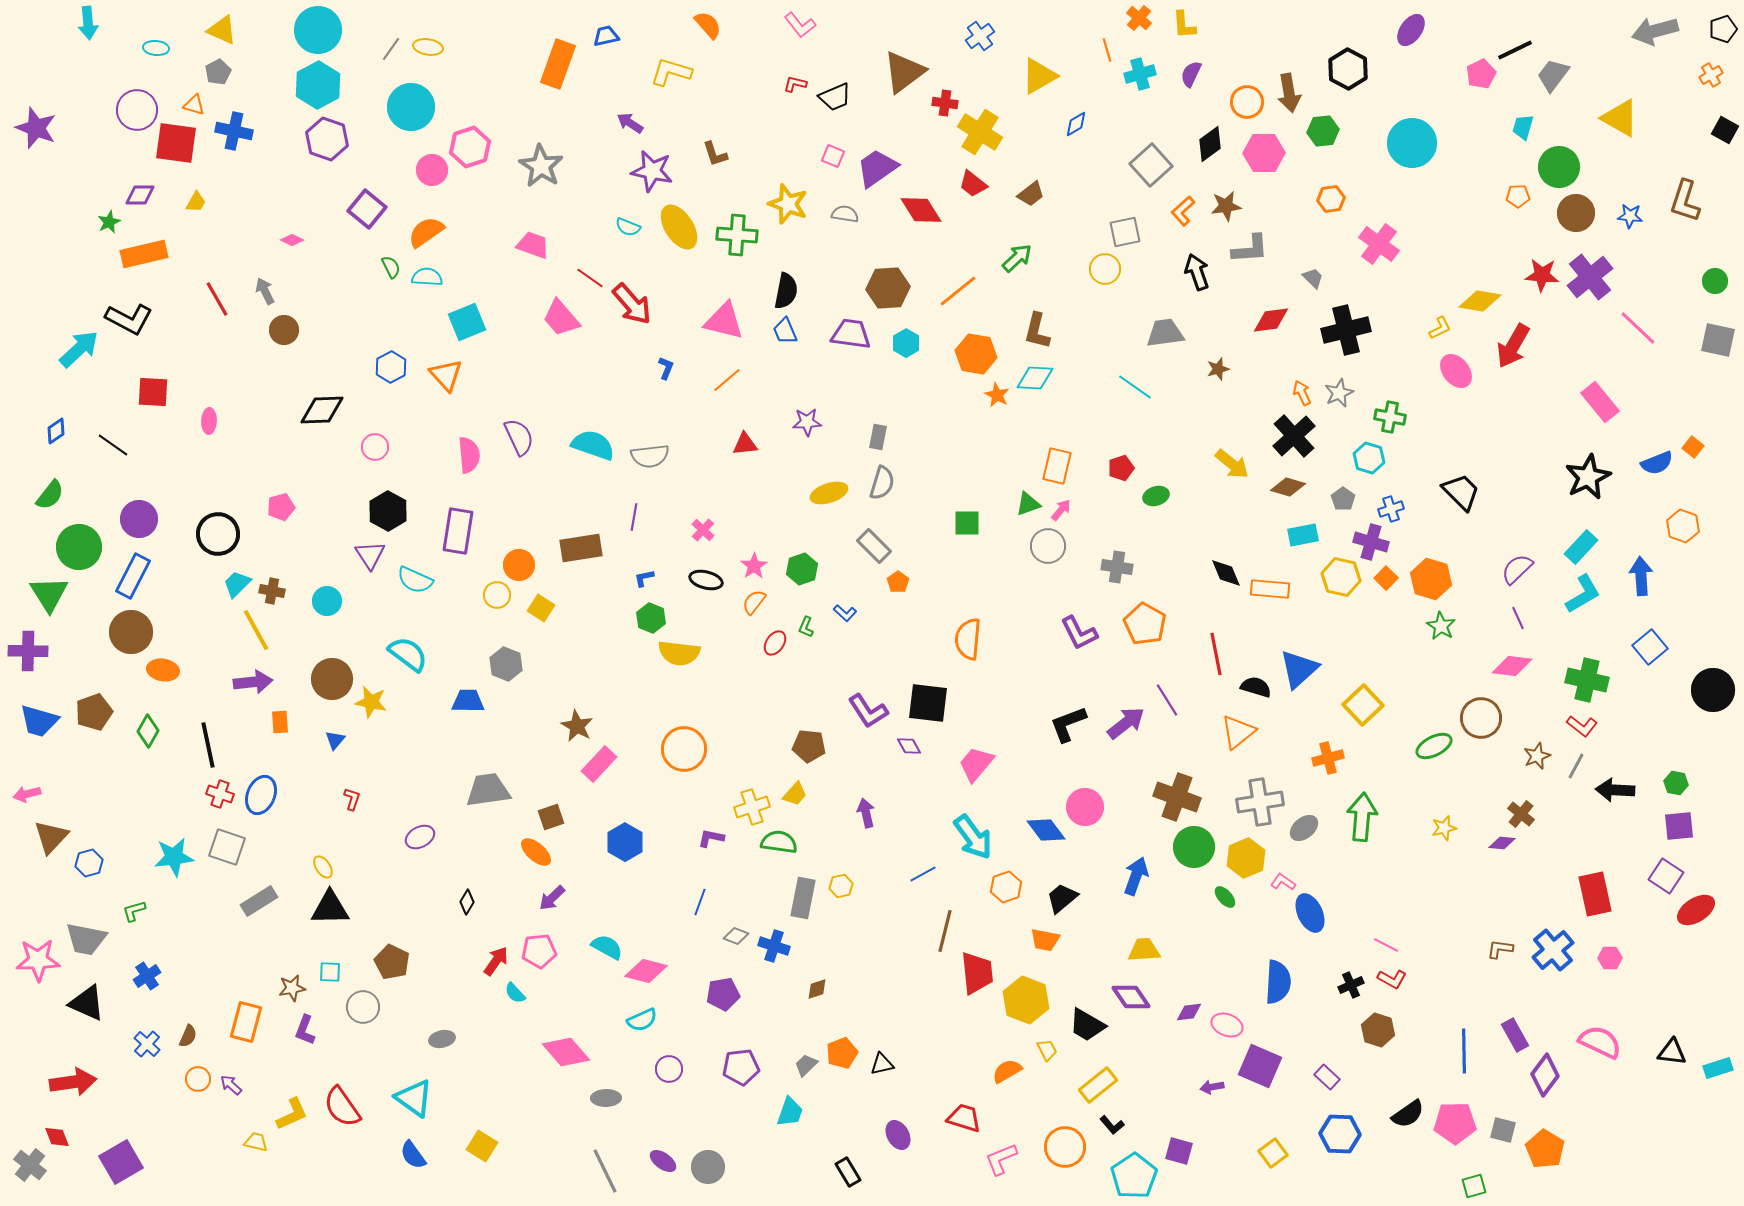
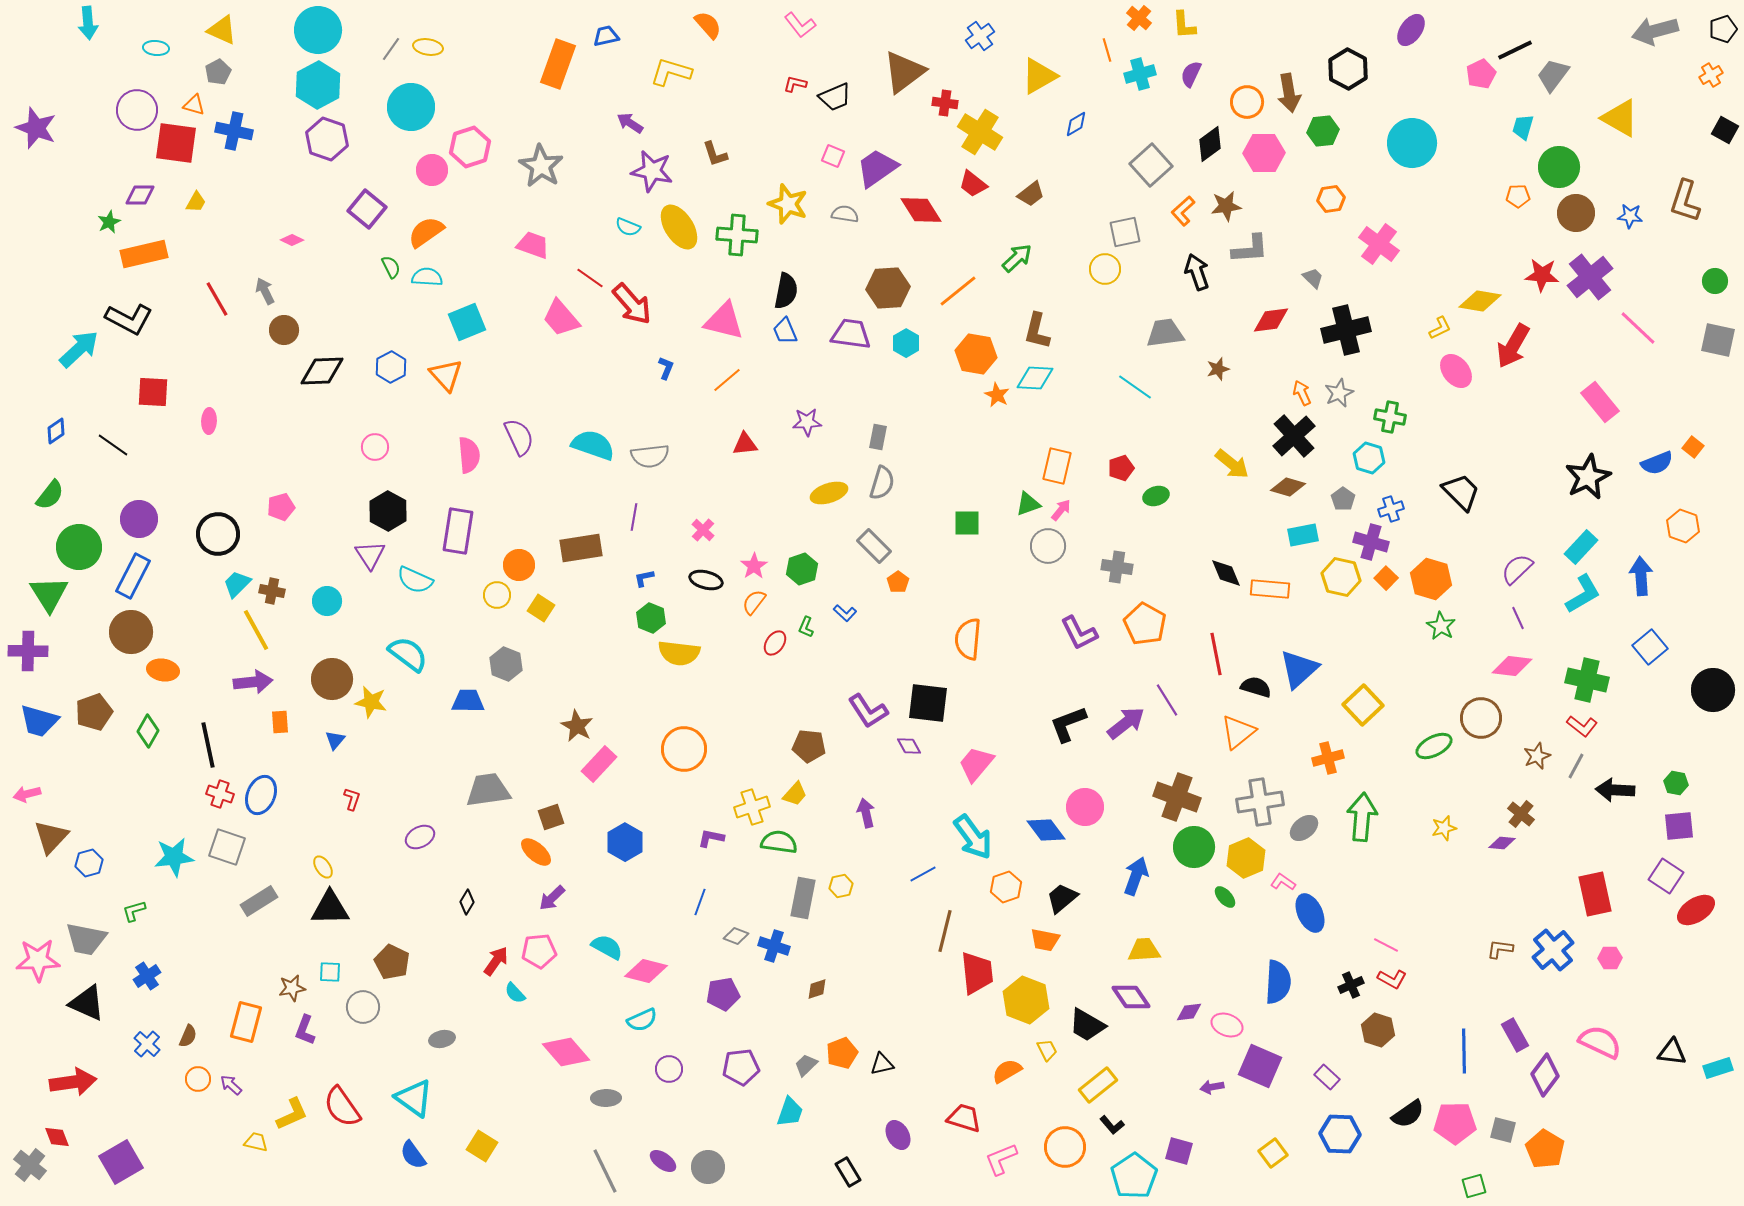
black diamond at (322, 410): moved 39 px up
